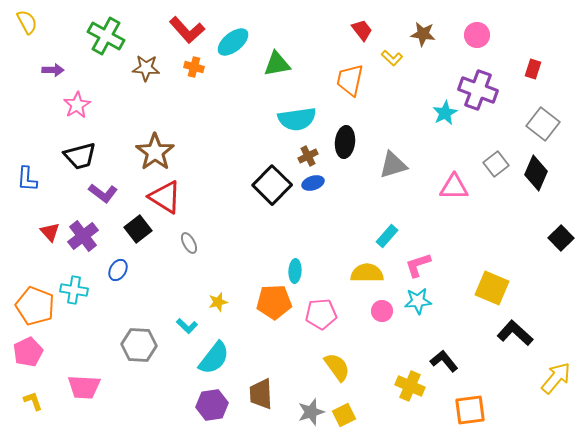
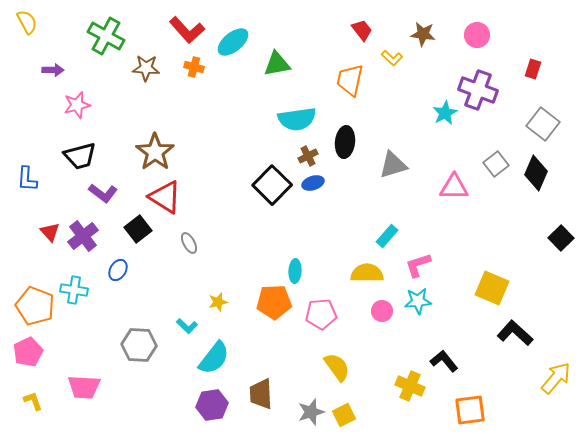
pink star at (77, 105): rotated 16 degrees clockwise
